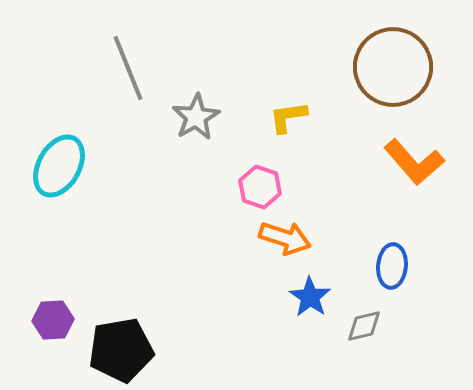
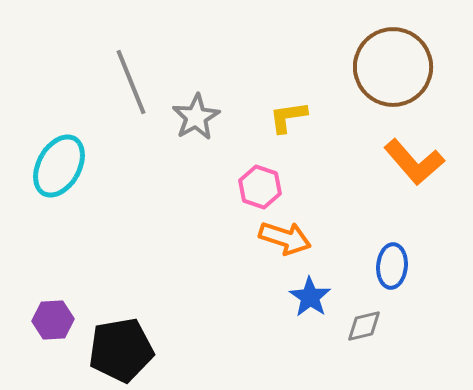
gray line: moved 3 px right, 14 px down
